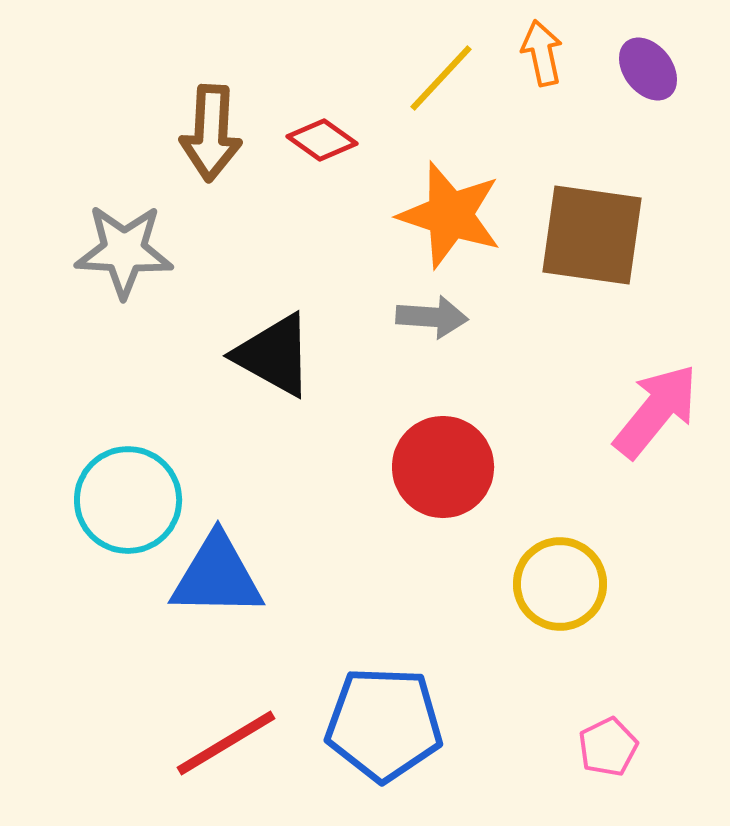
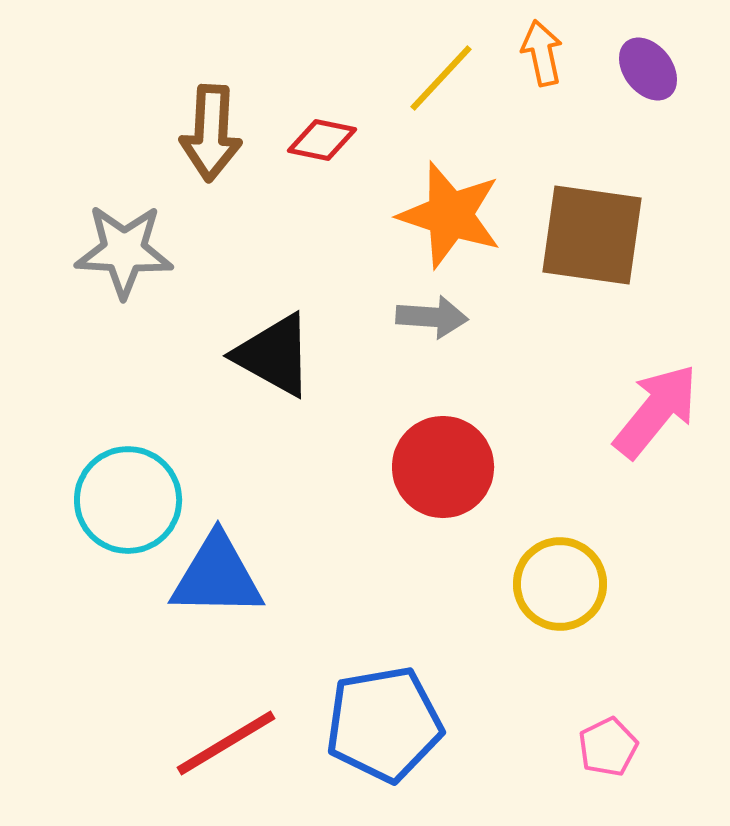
red diamond: rotated 24 degrees counterclockwise
blue pentagon: rotated 12 degrees counterclockwise
